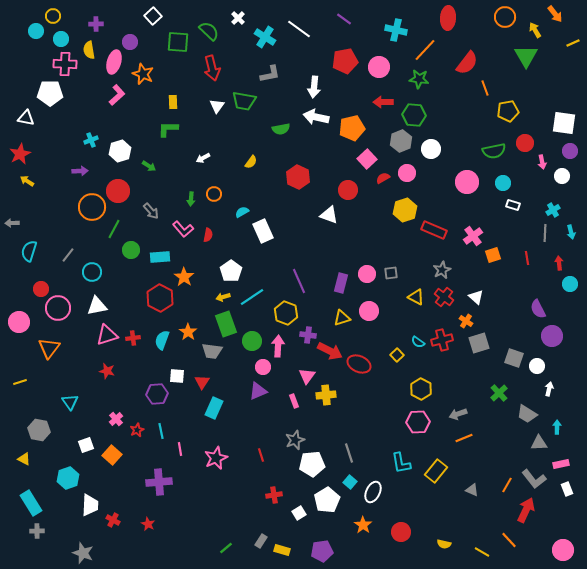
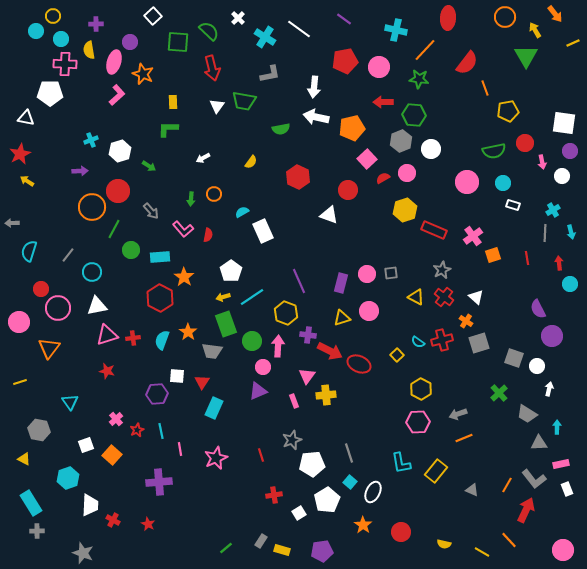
gray star at (295, 440): moved 3 px left
